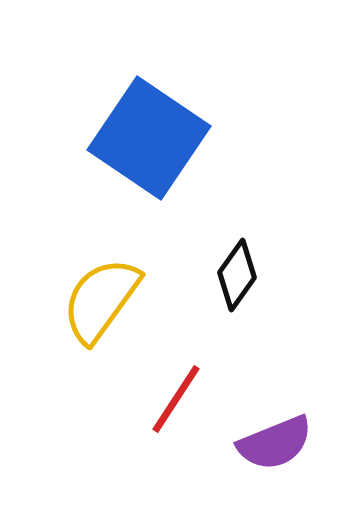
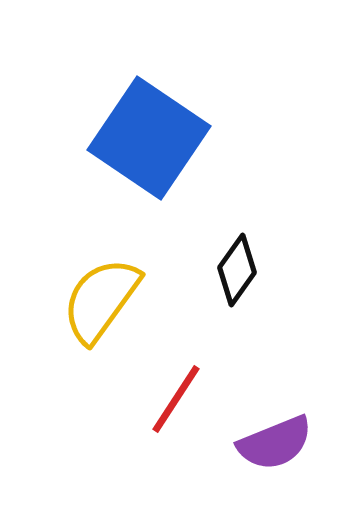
black diamond: moved 5 px up
